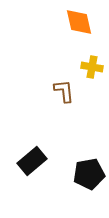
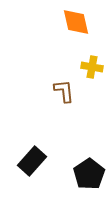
orange diamond: moved 3 px left
black rectangle: rotated 8 degrees counterclockwise
black pentagon: rotated 24 degrees counterclockwise
